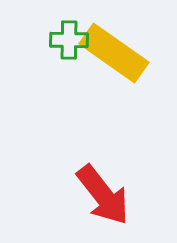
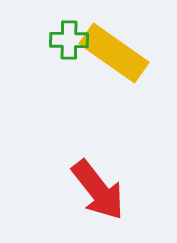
red arrow: moved 5 px left, 5 px up
